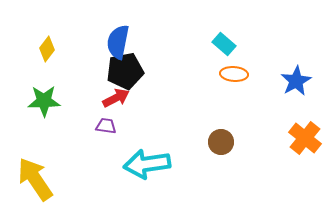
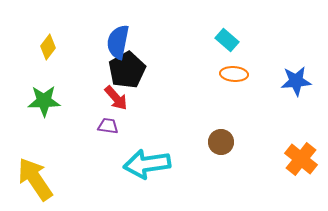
cyan rectangle: moved 3 px right, 4 px up
yellow diamond: moved 1 px right, 2 px up
black pentagon: moved 2 px right, 1 px up; rotated 18 degrees counterclockwise
blue star: rotated 24 degrees clockwise
red arrow: rotated 76 degrees clockwise
purple trapezoid: moved 2 px right
orange cross: moved 4 px left, 21 px down
